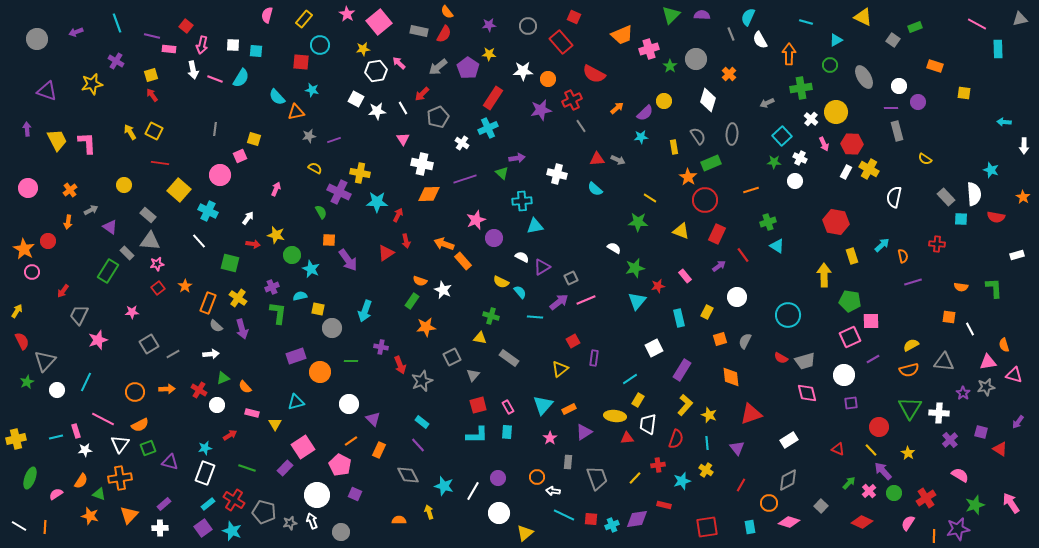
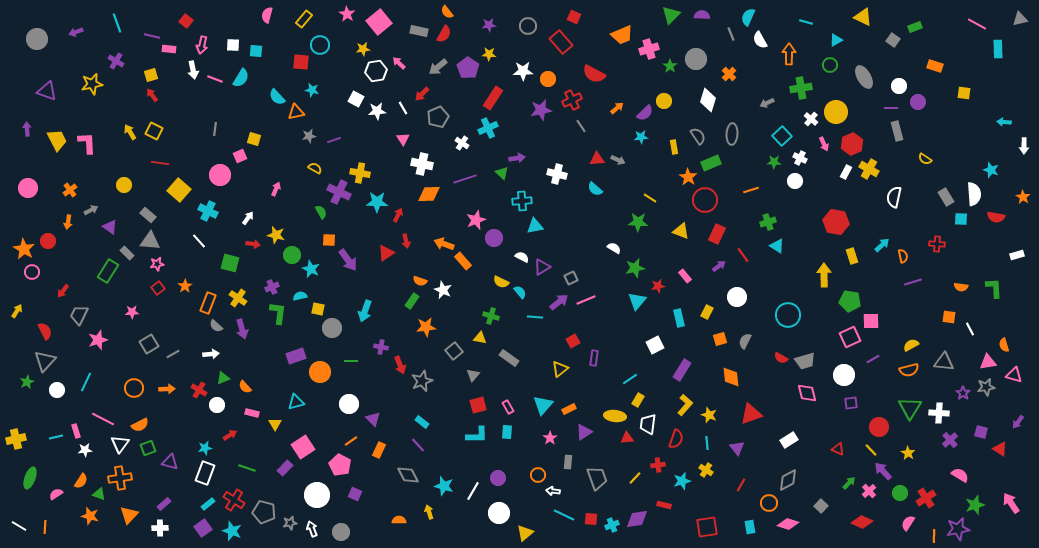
red square at (186, 26): moved 5 px up
red hexagon at (852, 144): rotated 25 degrees counterclockwise
gray rectangle at (946, 197): rotated 12 degrees clockwise
red semicircle at (22, 341): moved 23 px right, 10 px up
white square at (654, 348): moved 1 px right, 3 px up
gray square at (452, 357): moved 2 px right, 6 px up; rotated 12 degrees counterclockwise
orange circle at (135, 392): moved 1 px left, 4 px up
orange circle at (537, 477): moved 1 px right, 2 px up
green circle at (894, 493): moved 6 px right
white arrow at (312, 521): moved 8 px down
pink diamond at (789, 522): moved 1 px left, 2 px down
